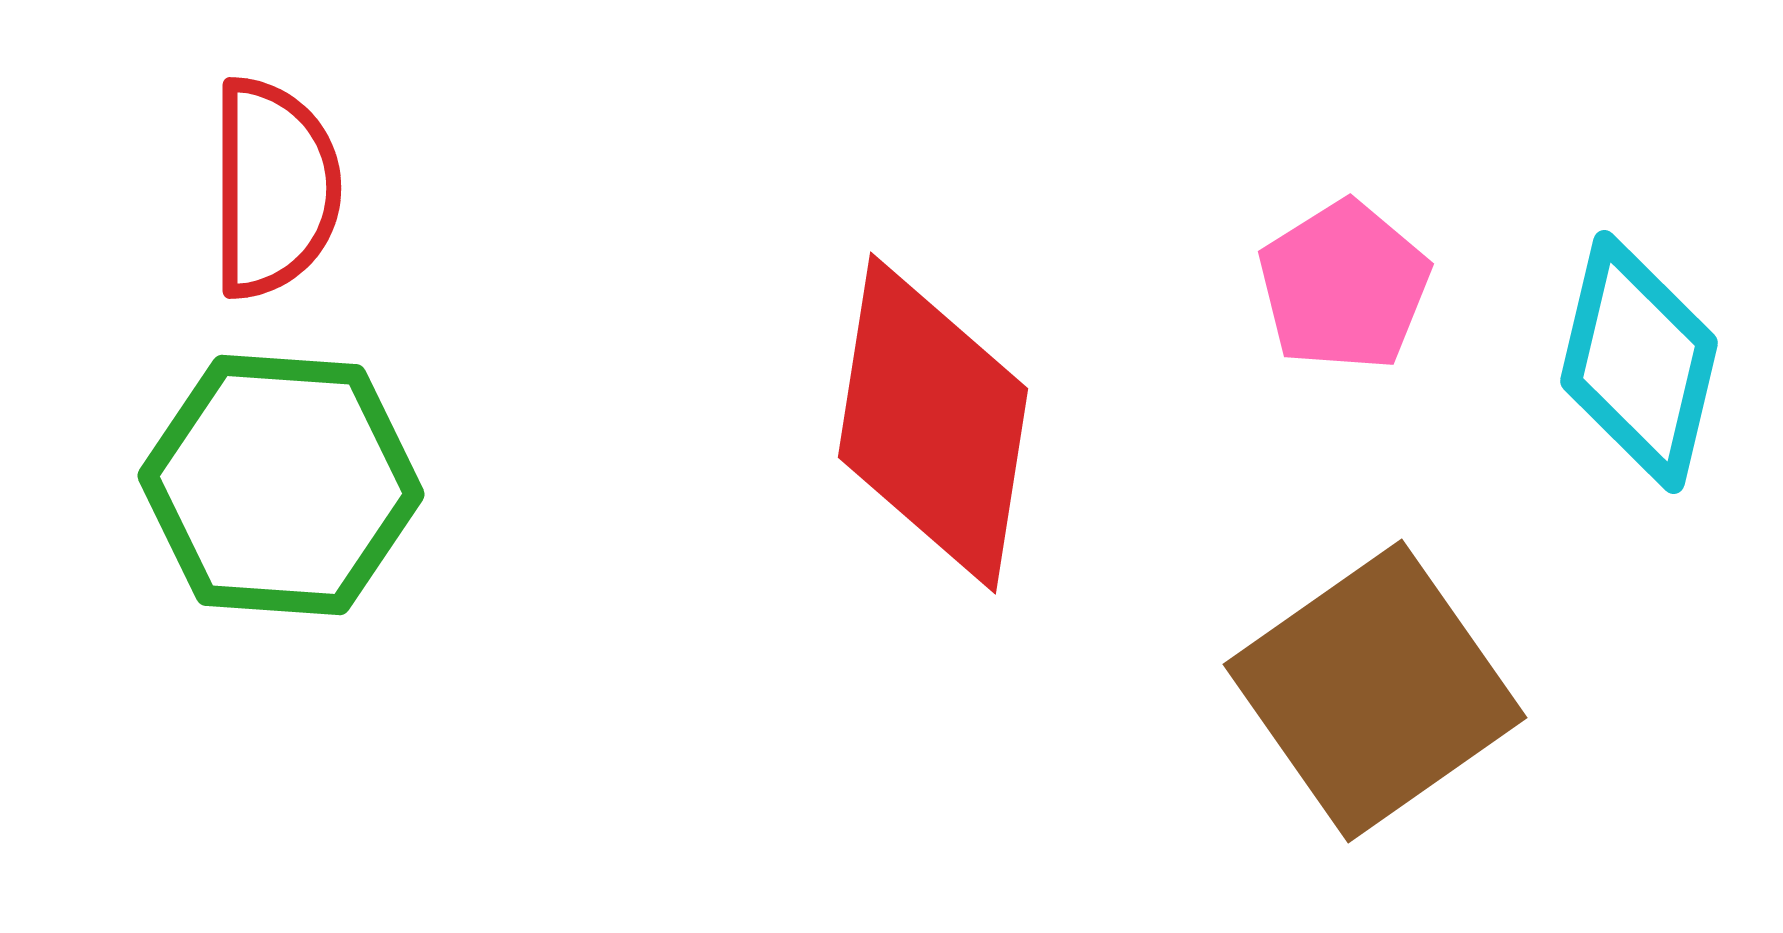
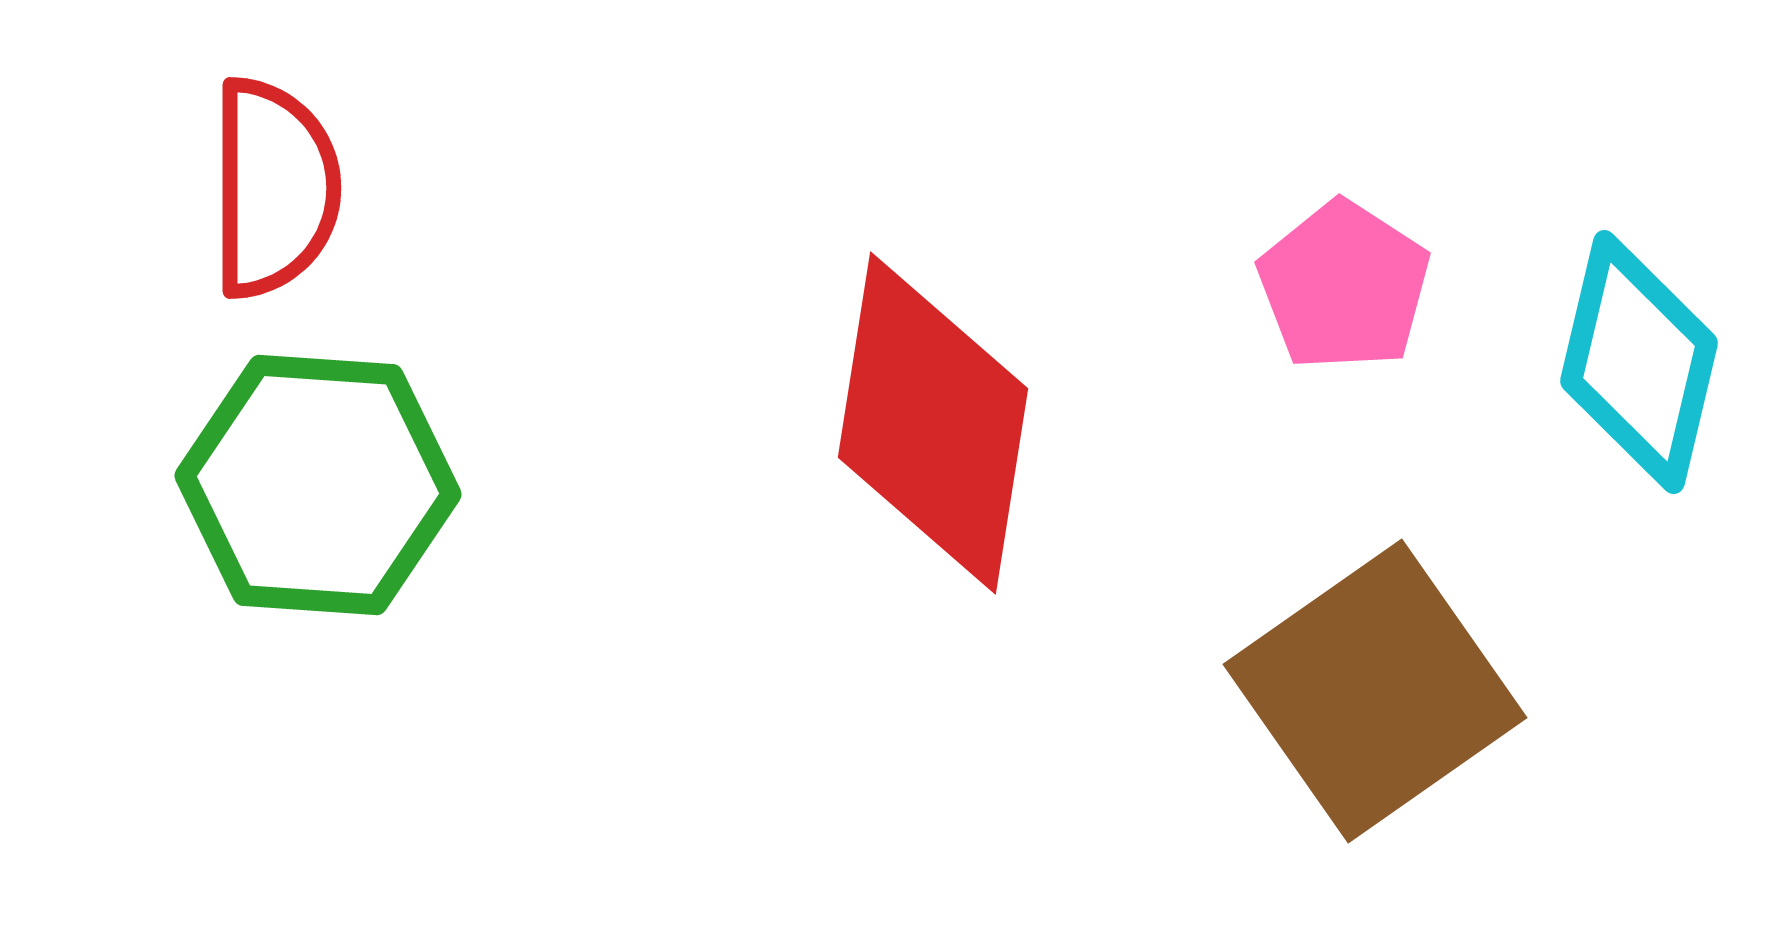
pink pentagon: rotated 7 degrees counterclockwise
green hexagon: moved 37 px right
